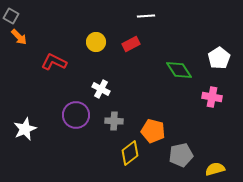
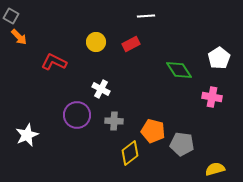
purple circle: moved 1 px right
white star: moved 2 px right, 6 px down
gray pentagon: moved 1 px right, 11 px up; rotated 20 degrees clockwise
